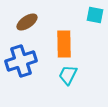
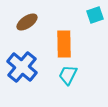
cyan square: rotated 30 degrees counterclockwise
blue cross: moved 1 px right, 6 px down; rotated 32 degrees counterclockwise
